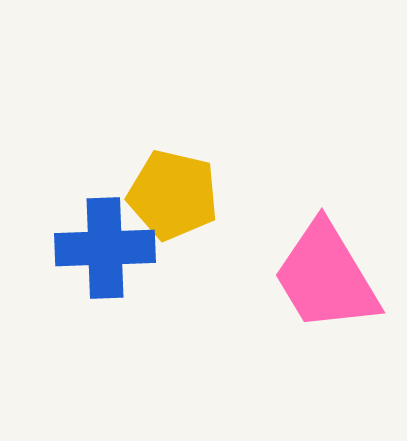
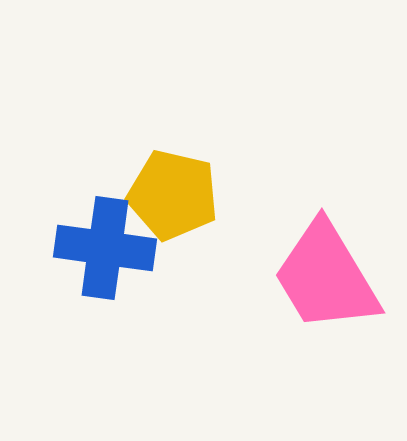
blue cross: rotated 10 degrees clockwise
